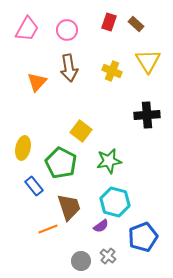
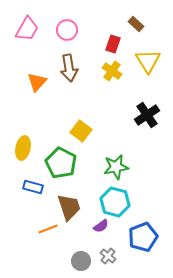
red rectangle: moved 4 px right, 22 px down
yellow cross: rotated 12 degrees clockwise
black cross: rotated 30 degrees counterclockwise
green star: moved 7 px right, 6 px down
blue rectangle: moved 1 px left, 1 px down; rotated 36 degrees counterclockwise
